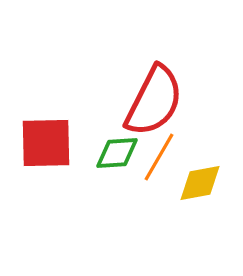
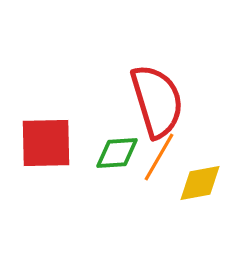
red semicircle: moved 3 px right; rotated 44 degrees counterclockwise
